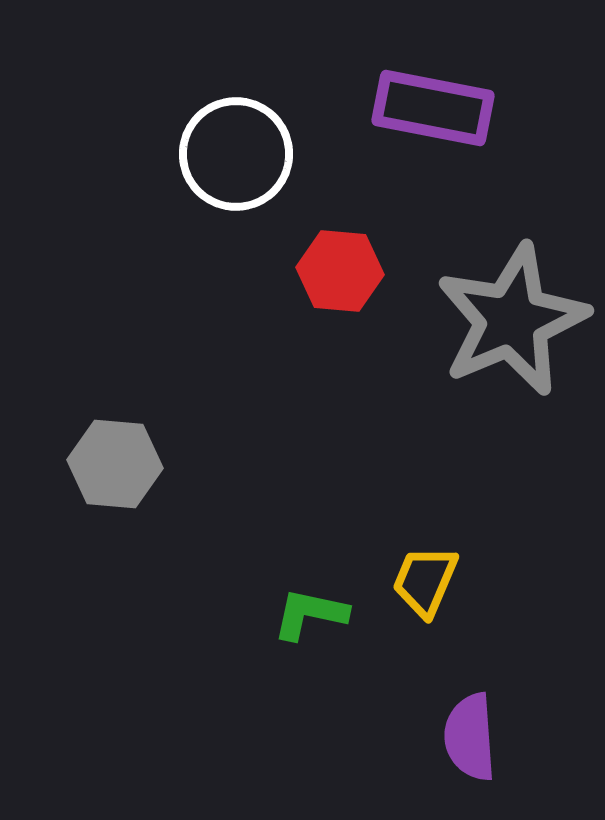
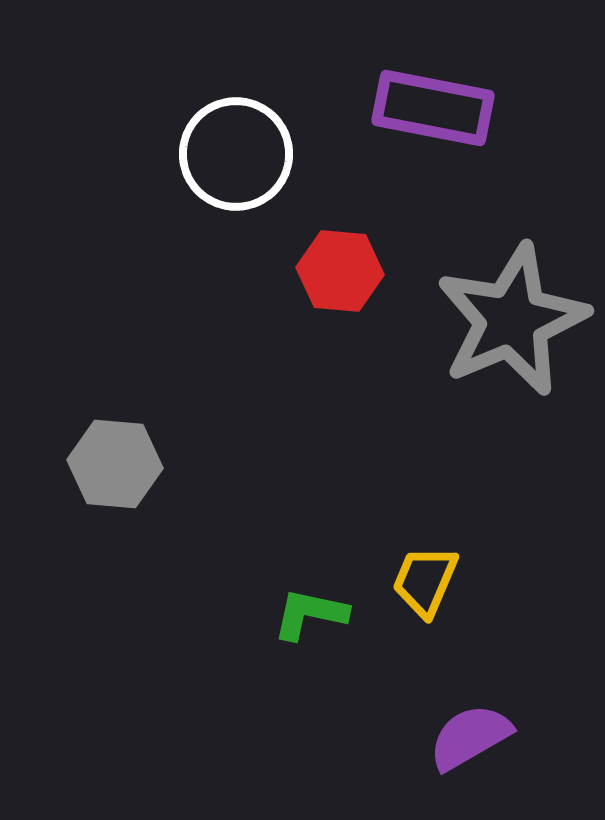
purple semicircle: rotated 64 degrees clockwise
